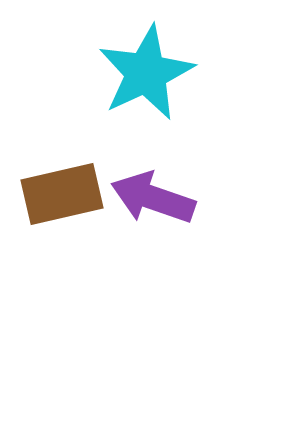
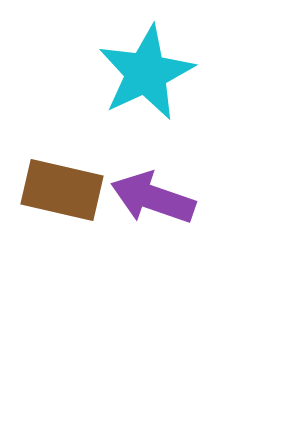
brown rectangle: moved 4 px up; rotated 26 degrees clockwise
